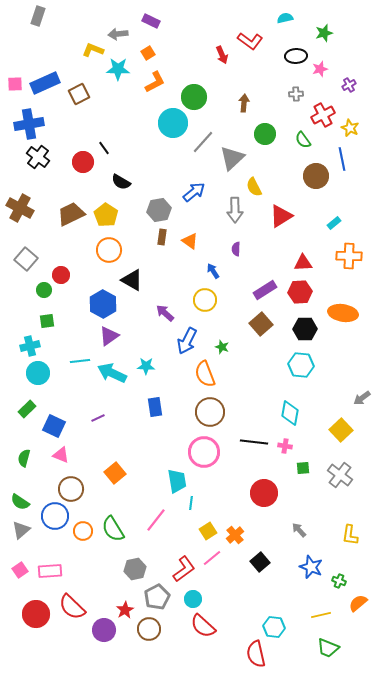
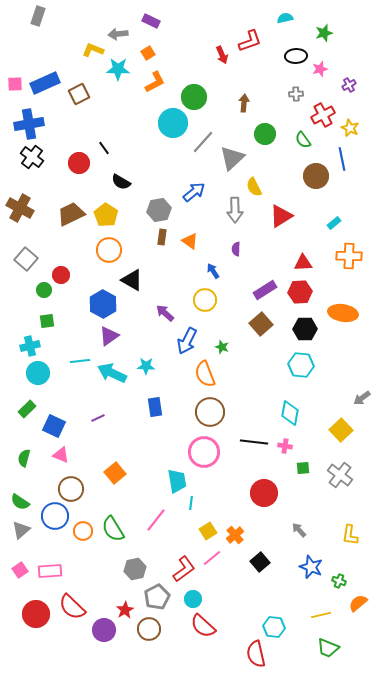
red L-shape at (250, 41): rotated 55 degrees counterclockwise
black cross at (38, 157): moved 6 px left
red circle at (83, 162): moved 4 px left, 1 px down
